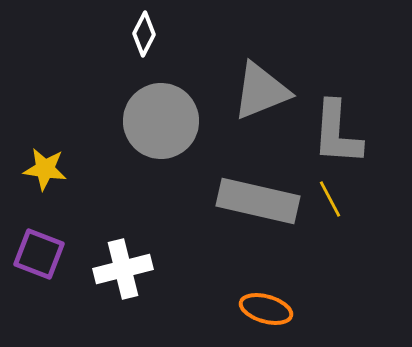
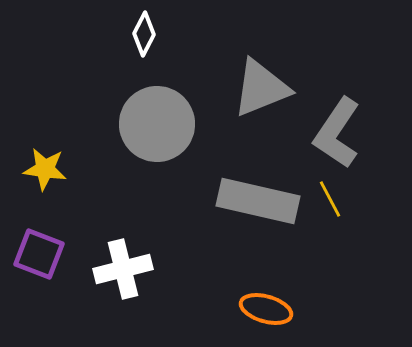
gray triangle: moved 3 px up
gray circle: moved 4 px left, 3 px down
gray L-shape: rotated 30 degrees clockwise
